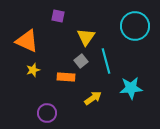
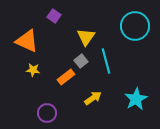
purple square: moved 4 px left; rotated 24 degrees clockwise
yellow star: rotated 24 degrees clockwise
orange rectangle: rotated 42 degrees counterclockwise
cyan star: moved 5 px right, 11 px down; rotated 25 degrees counterclockwise
